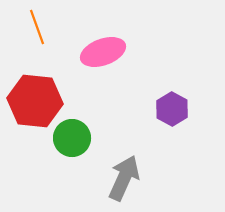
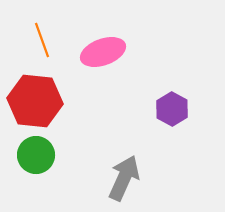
orange line: moved 5 px right, 13 px down
green circle: moved 36 px left, 17 px down
